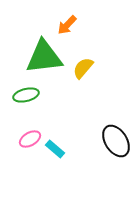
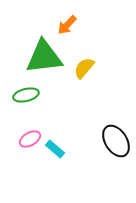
yellow semicircle: moved 1 px right
